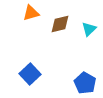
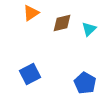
orange triangle: rotated 18 degrees counterclockwise
brown diamond: moved 2 px right, 1 px up
blue square: rotated 15 degrees clockwise
